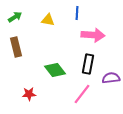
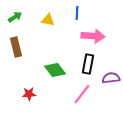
pink arrow: moved 1 px down
